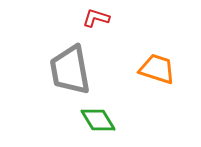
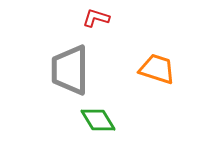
gray trapezoid: rotated 10 degrees clockwise
